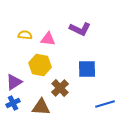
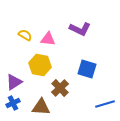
yellow semicircle: rotated 24 degrees clockwise
blue square: rotated 18 degrees clockwise
